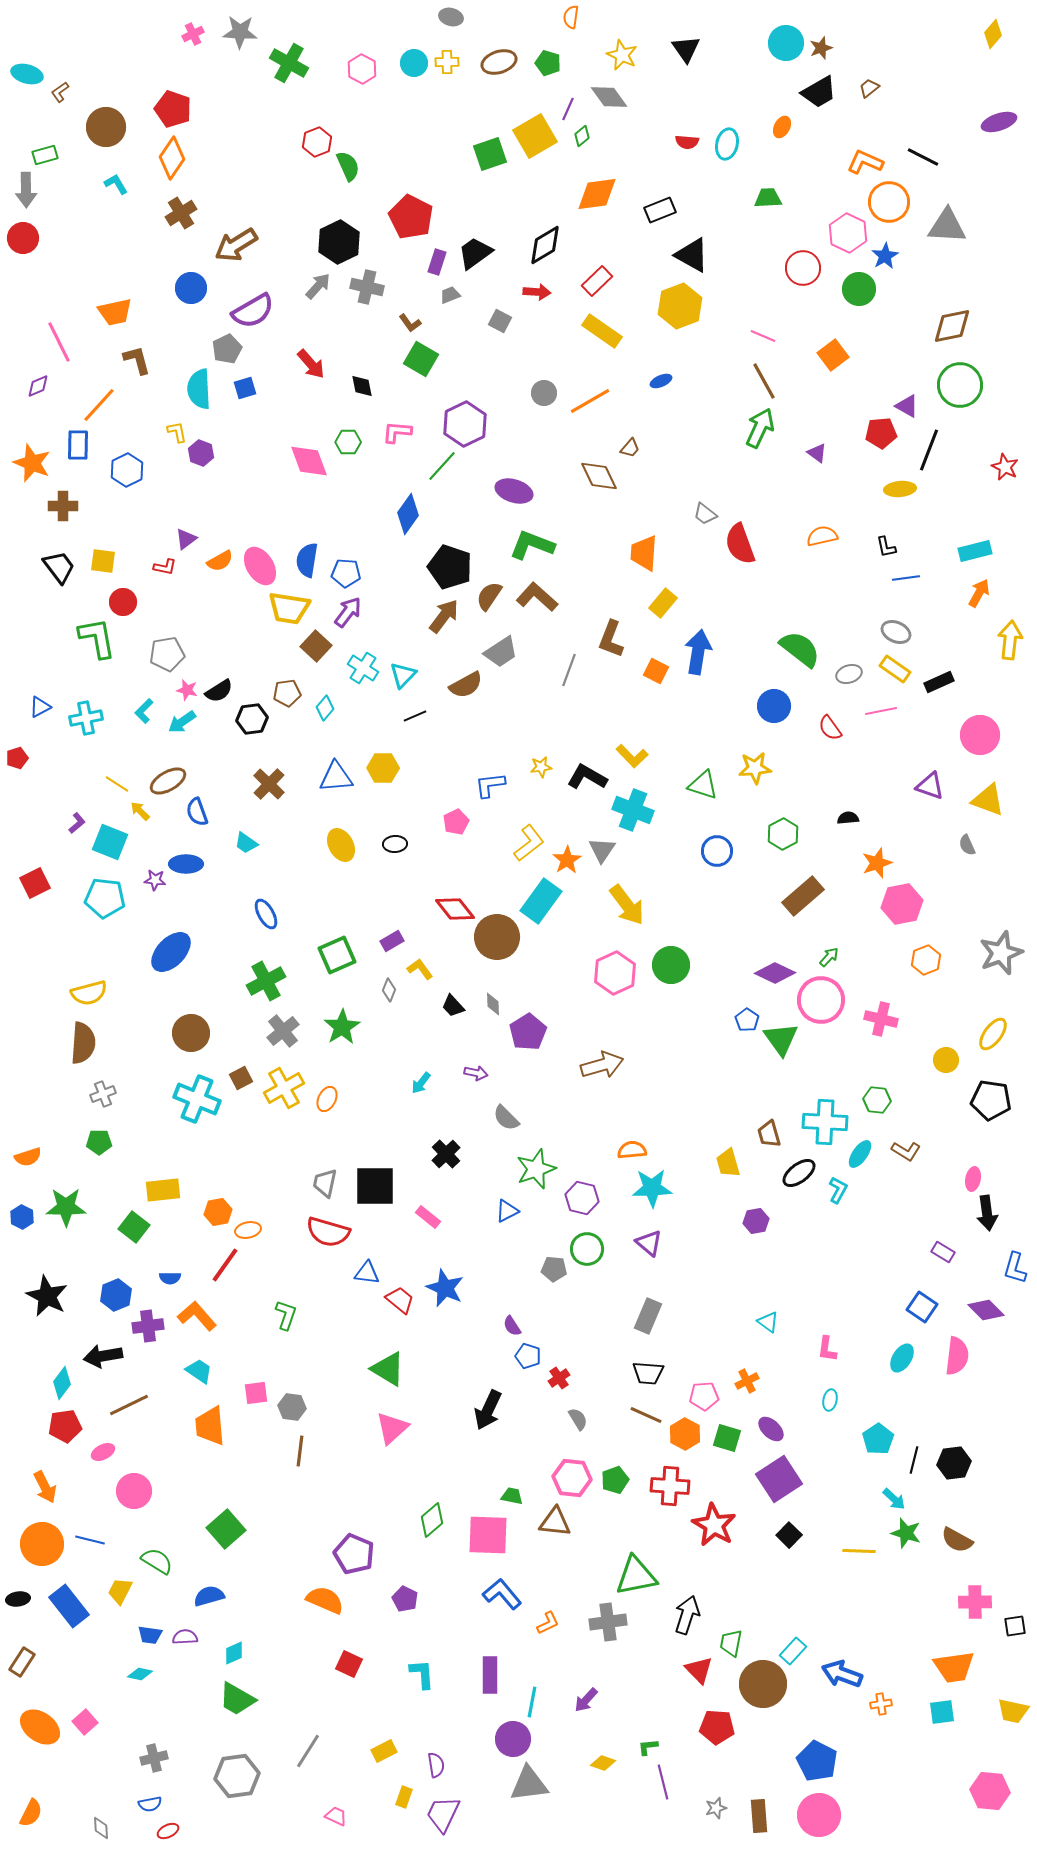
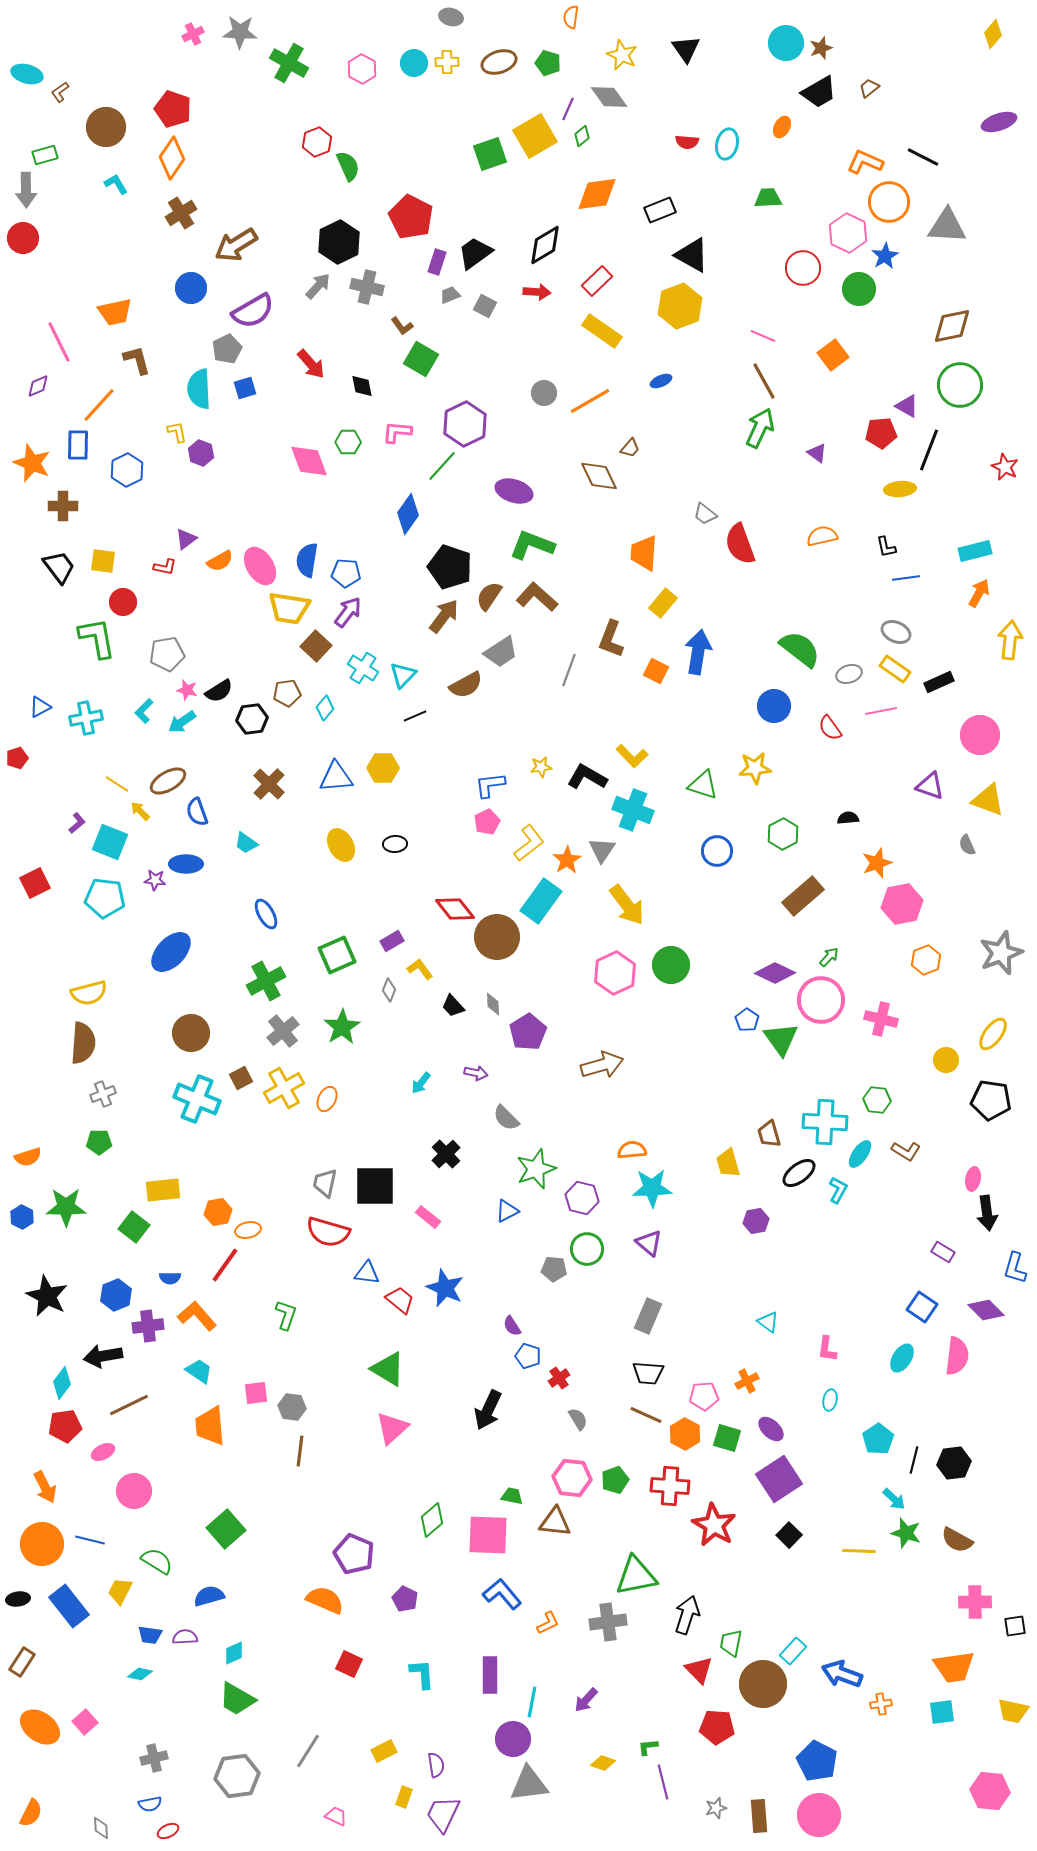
gray square at (500, 321): moved 15 px left, 15 px up
brown L-shape at (410, 323): moved 8 px left, 3 px down
pink pentagon at (456, 822): moved 31 px right
